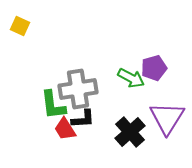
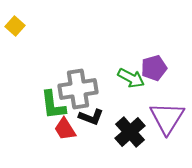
yellow square: moved 5 px left; rotated 18 degrees clockwise
black L-shape: moved 8 px right, 2 px up; rotated 25 degrees clockwise
